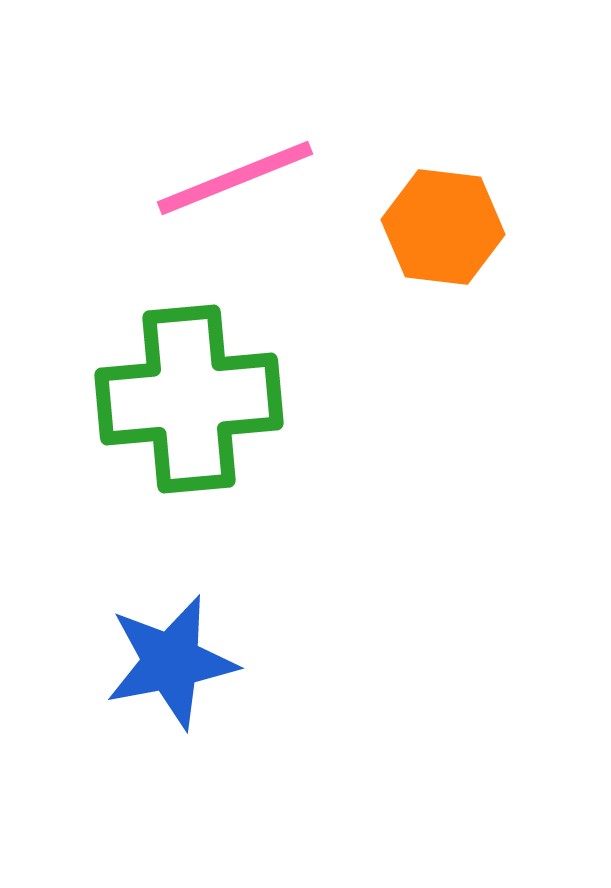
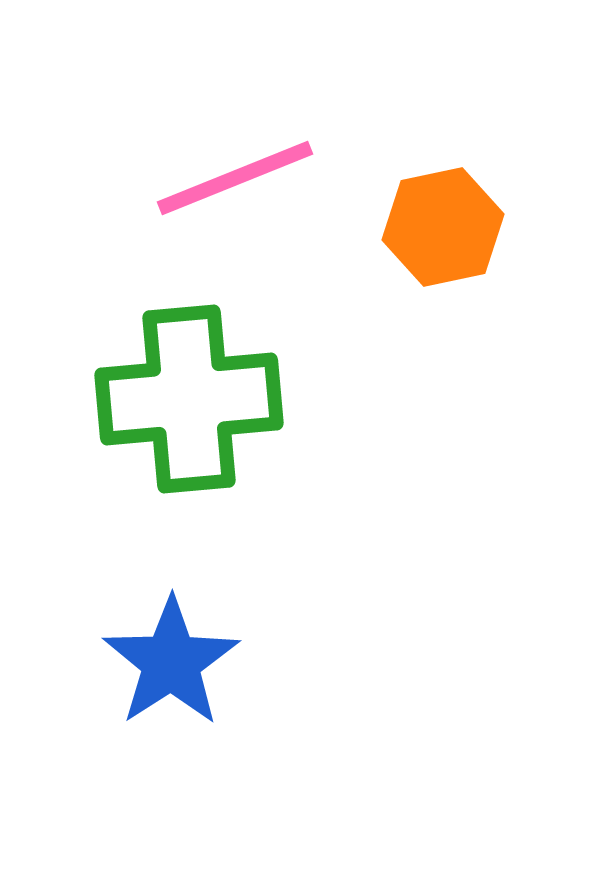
orange hexagon: rotated 19 degrees counterclockwise
blue star: rotated 22 degrees counterclockwise
